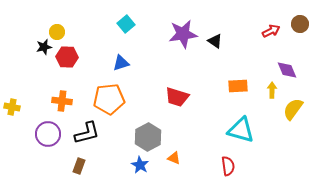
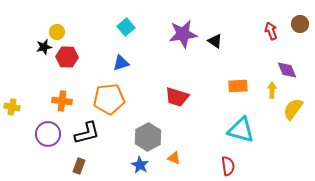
cyan square: moved 3 px down
red arrow: rotated 84 degrees counterclockwise
